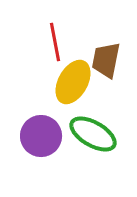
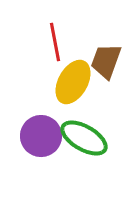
brown trapezoid: moved 1 px down; rotated 9 degrees clockwise
green ellipse: moved 9 px left, 4 px down
